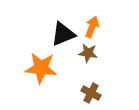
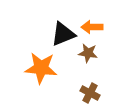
orange arrow: rotated 110 degrees counterclockwise
brown cross: moved 1 px left
